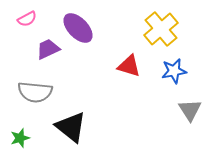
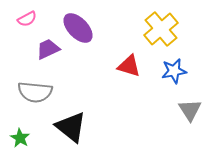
green star: rotated 24 degrees counterclockwise
